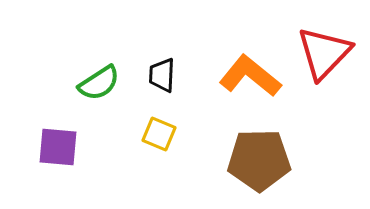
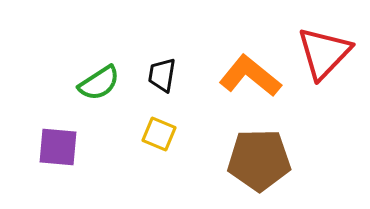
black trapezoid: rotated 6 degrees clockwise
